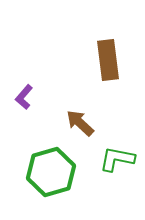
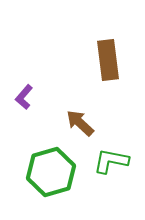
green L-shape: moved 6 px left, 2 px down
